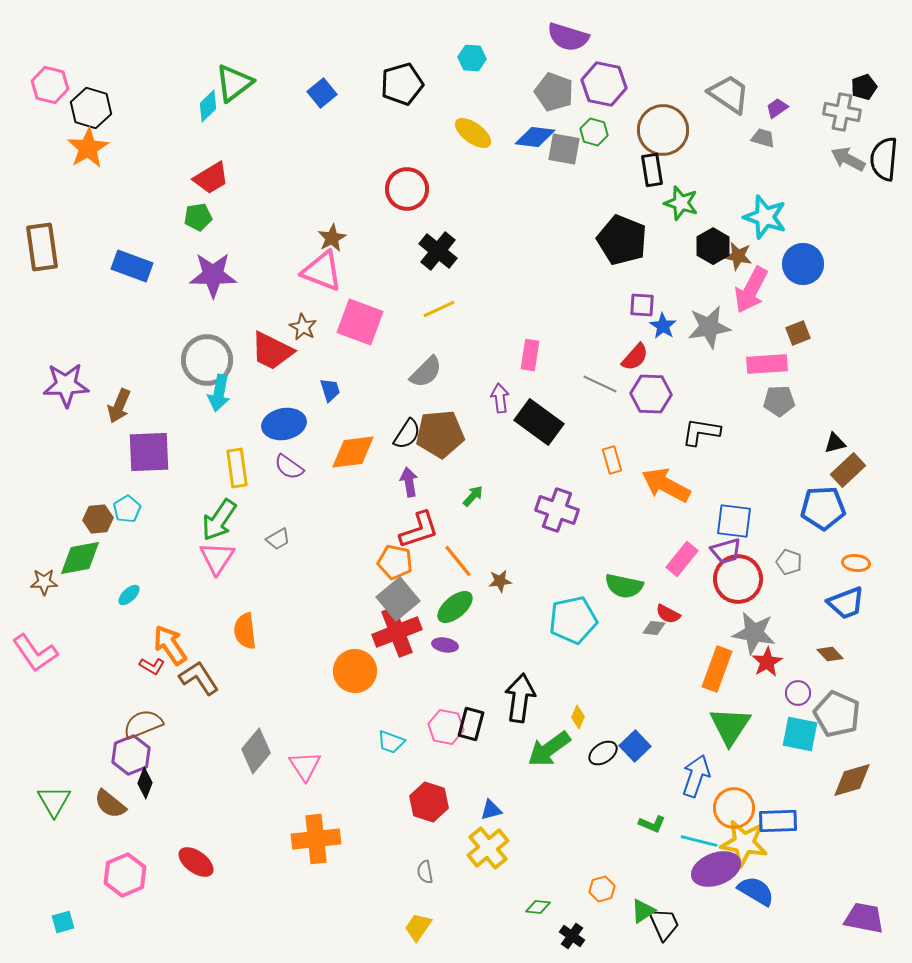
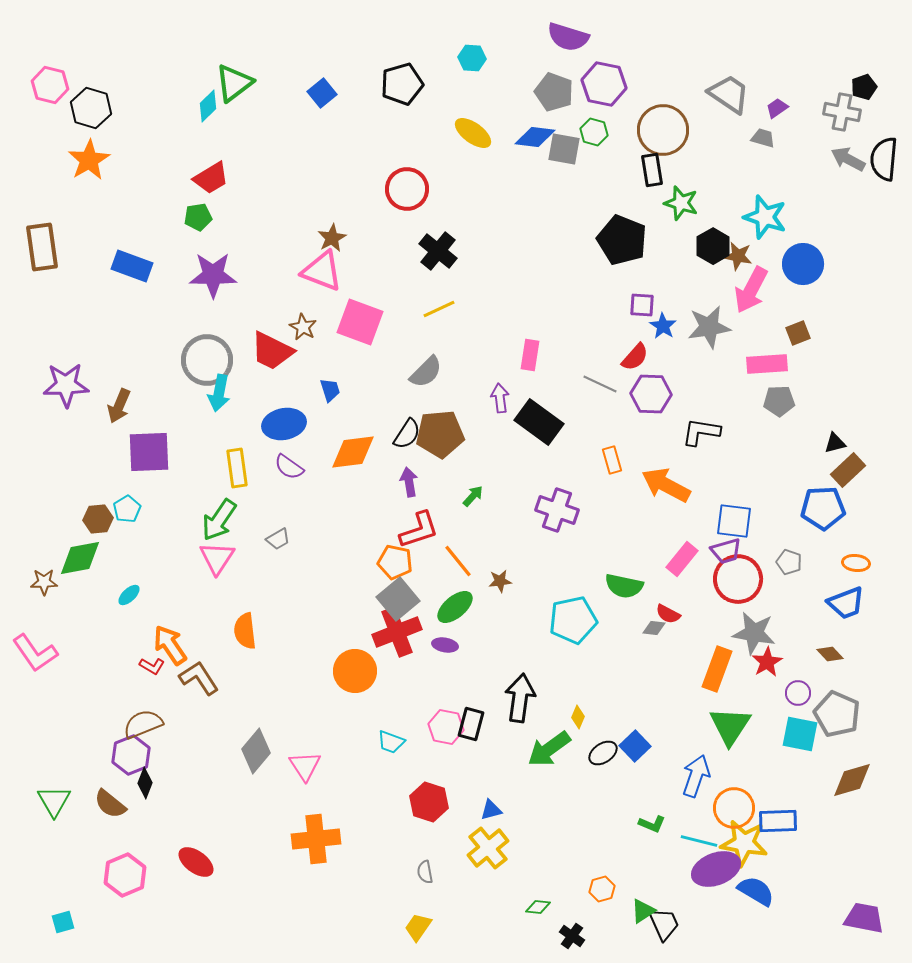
orange star at (88, 148): moved 1 px right, 12 px down
